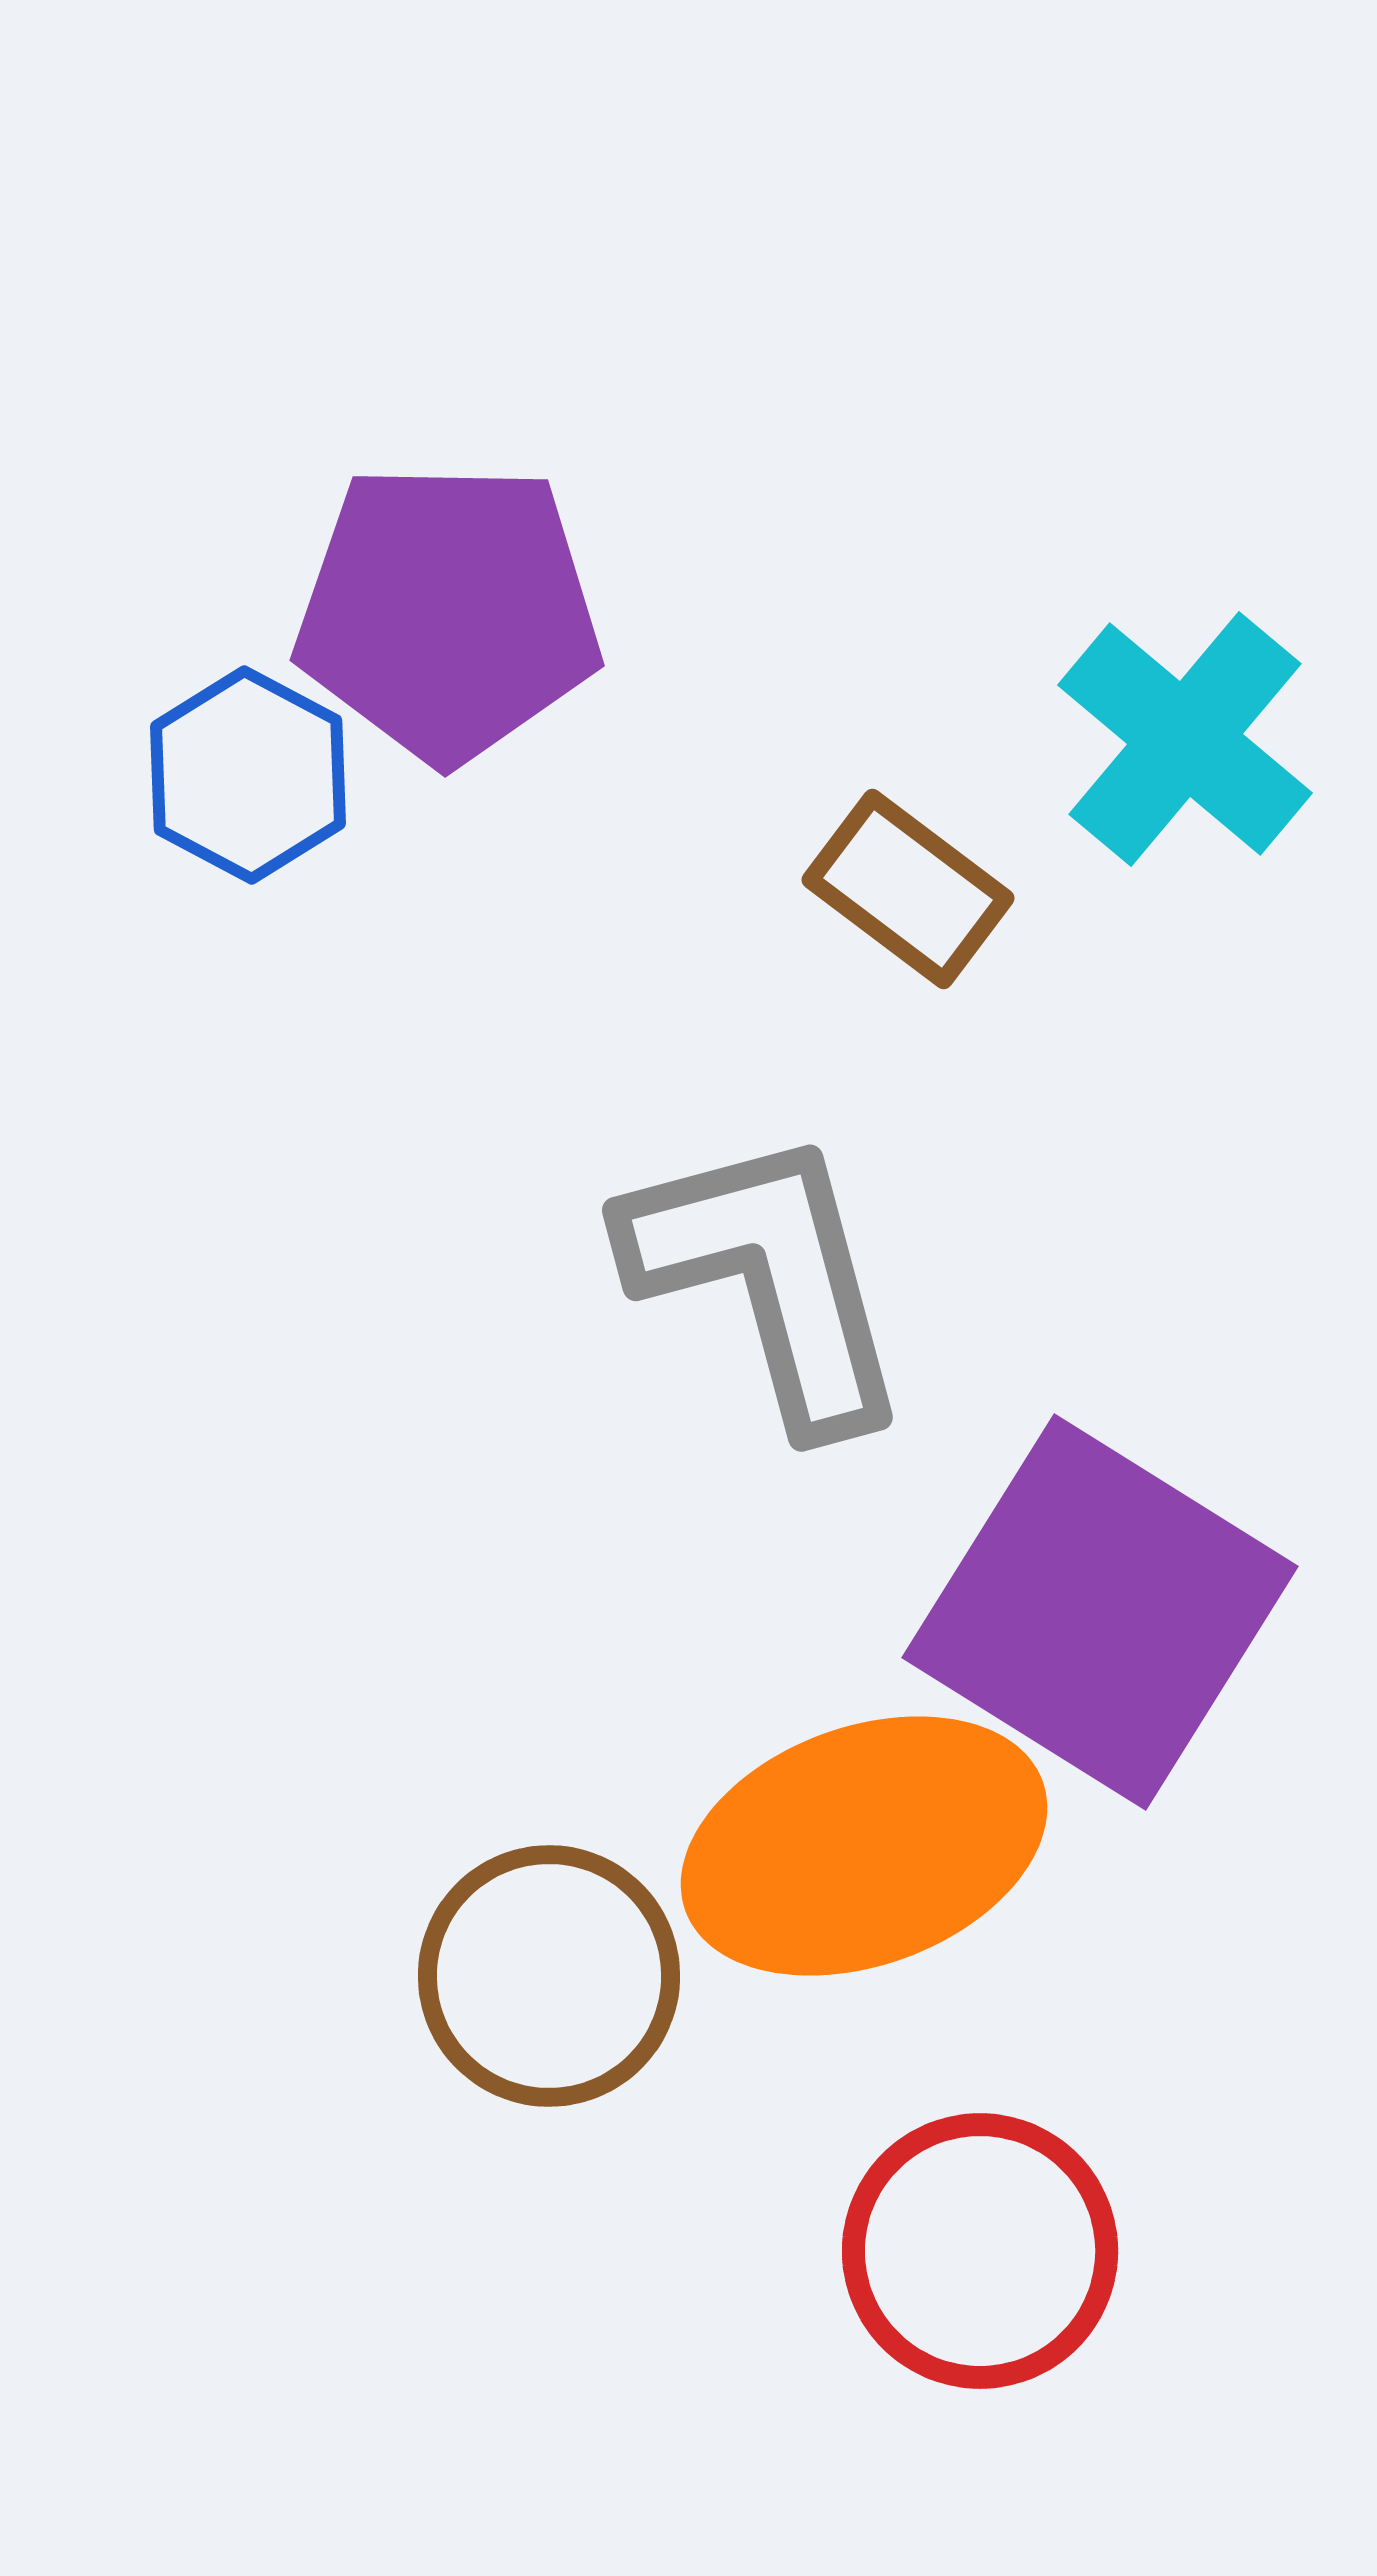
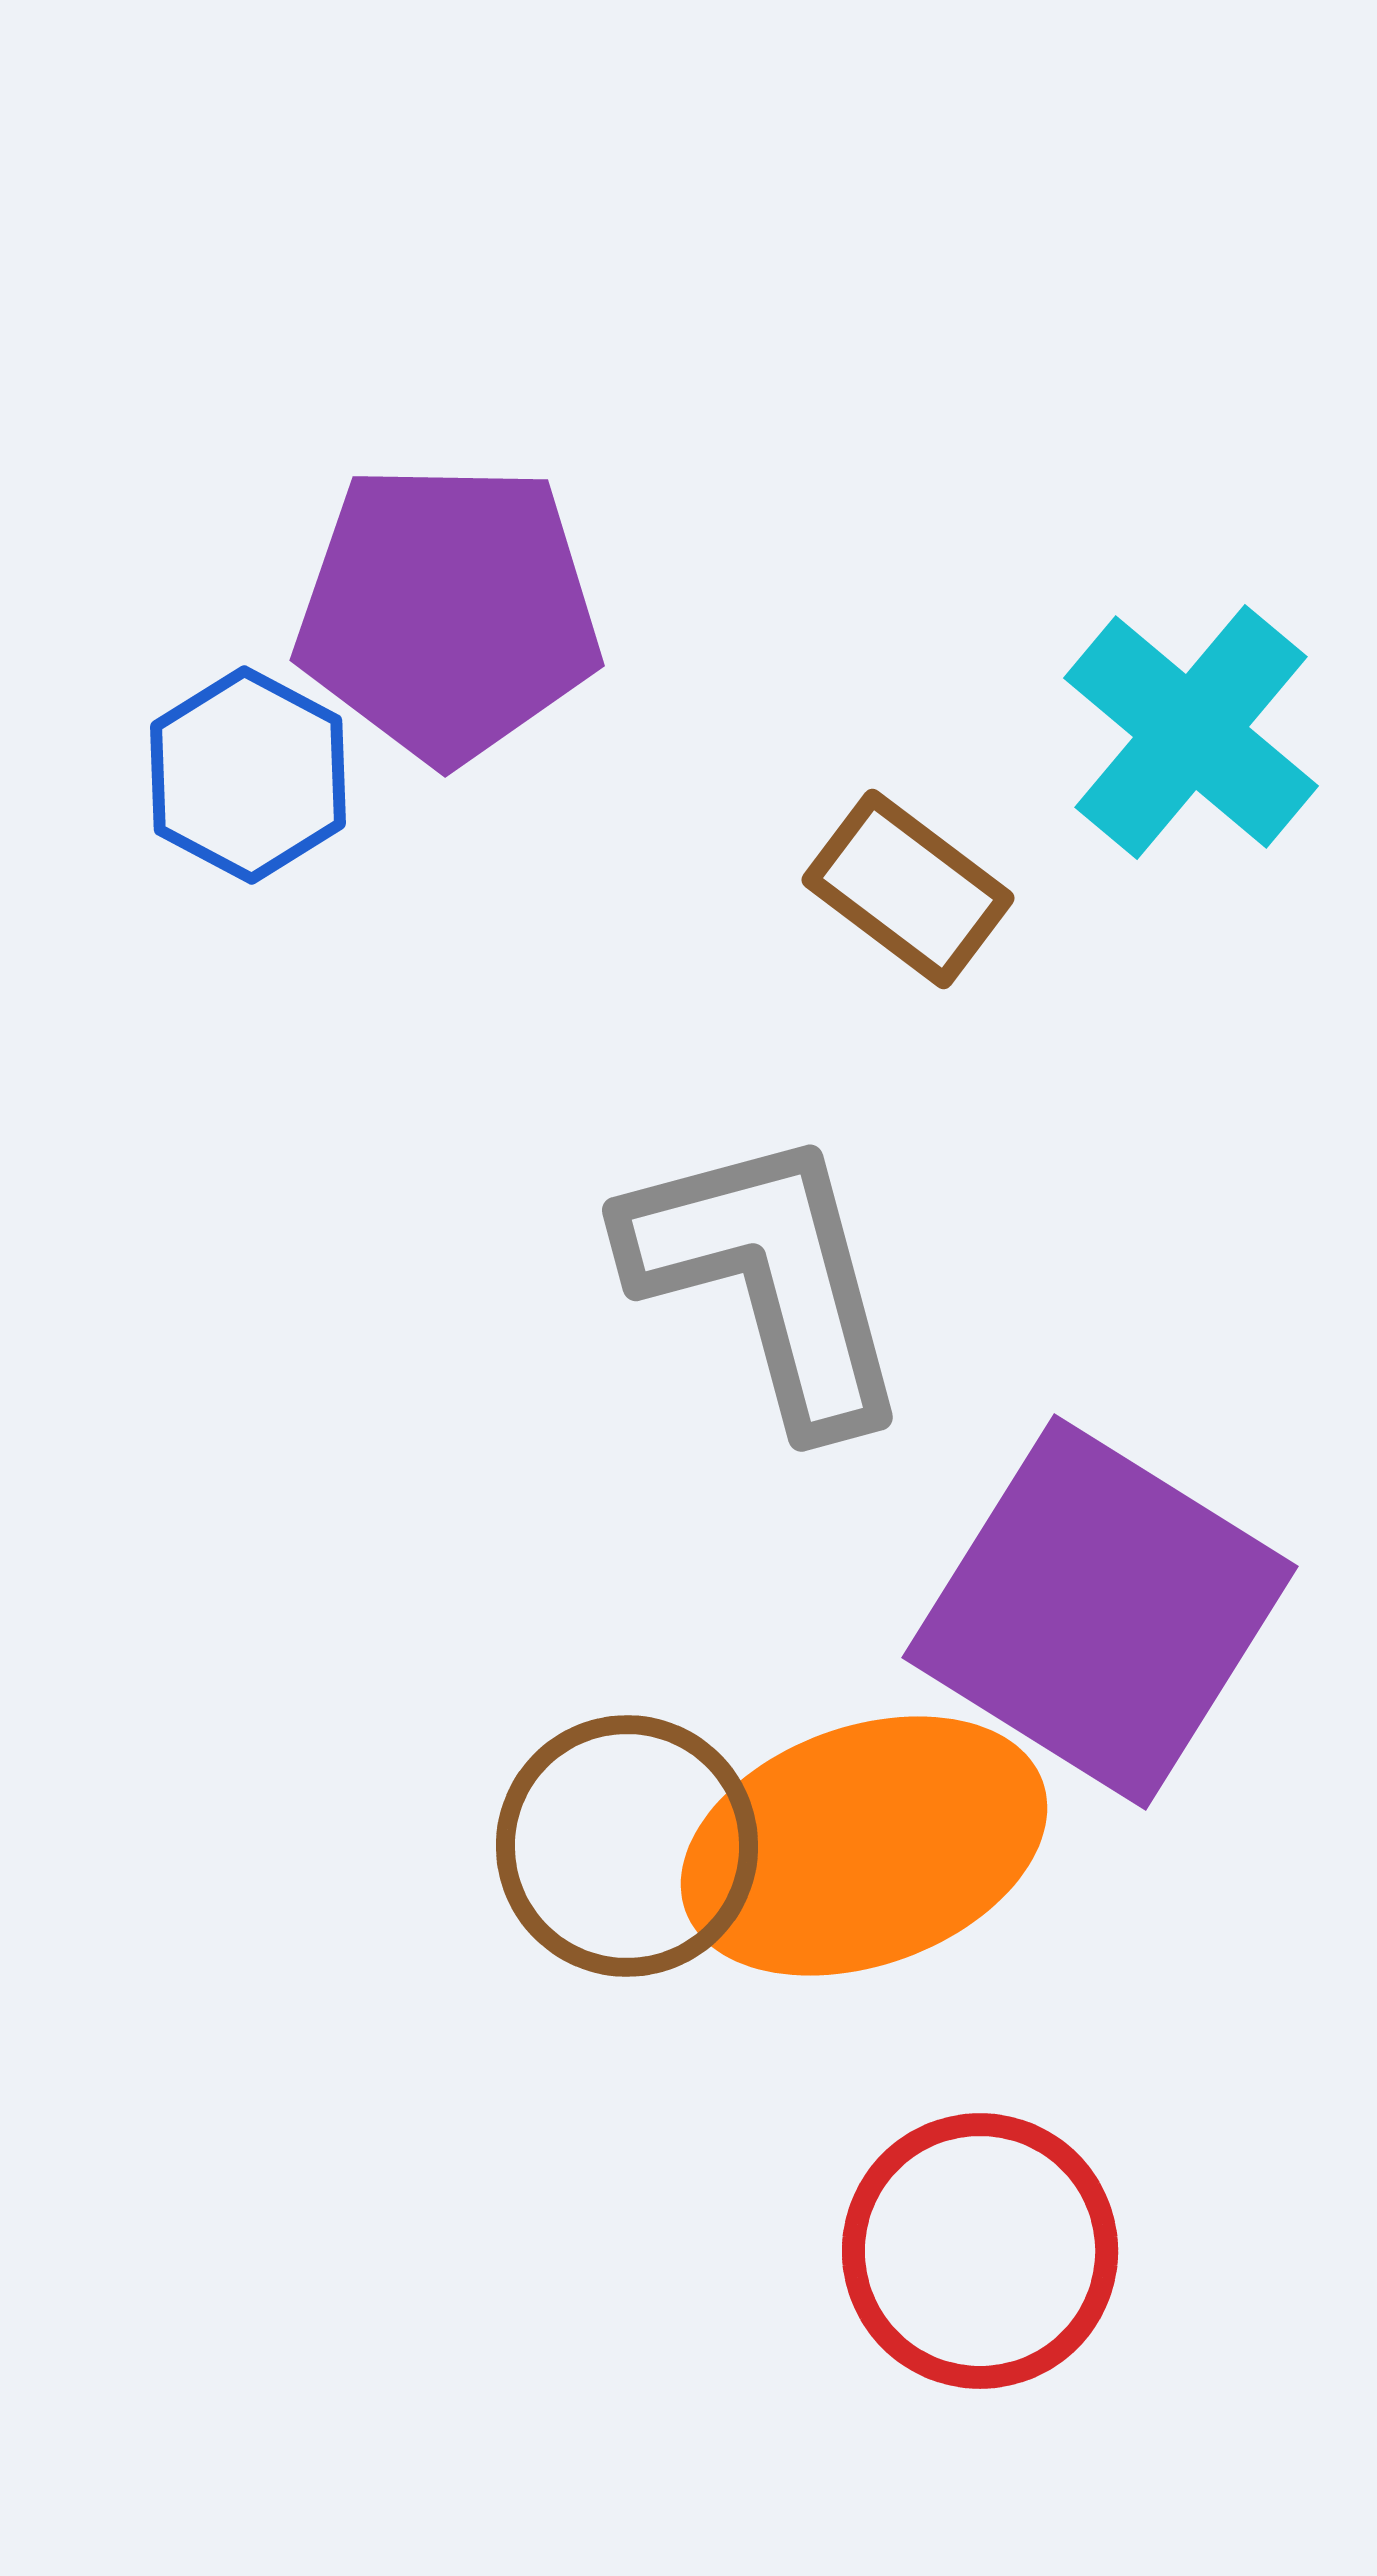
cyan cross: moved 6 px right, 7 px up
brown circle: moved 78 px right, 130 px up
